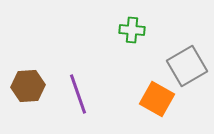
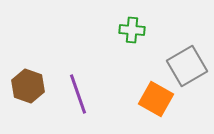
brown hexagon: rotated 24 degrees clockwise
orange square: moved 1 px left
